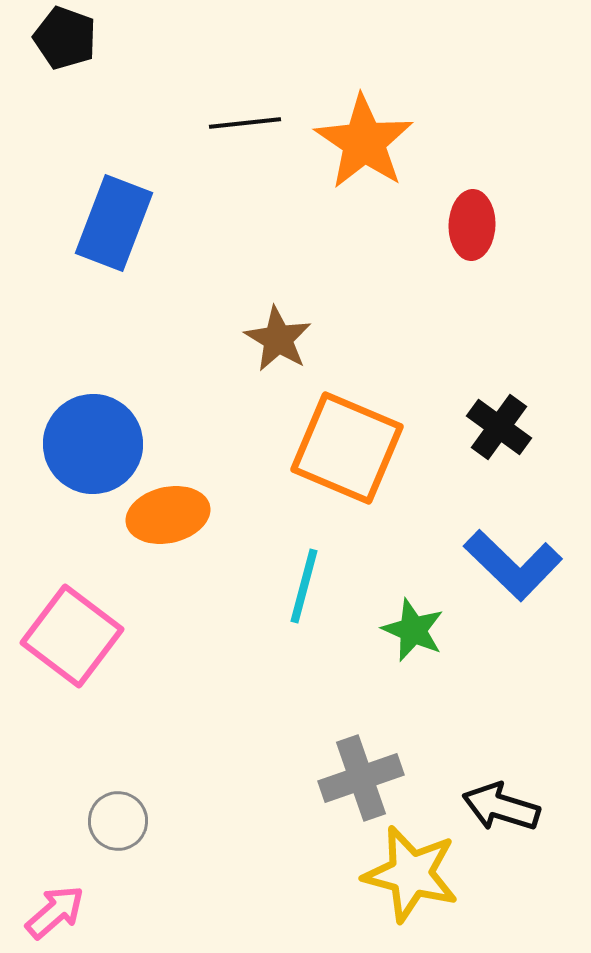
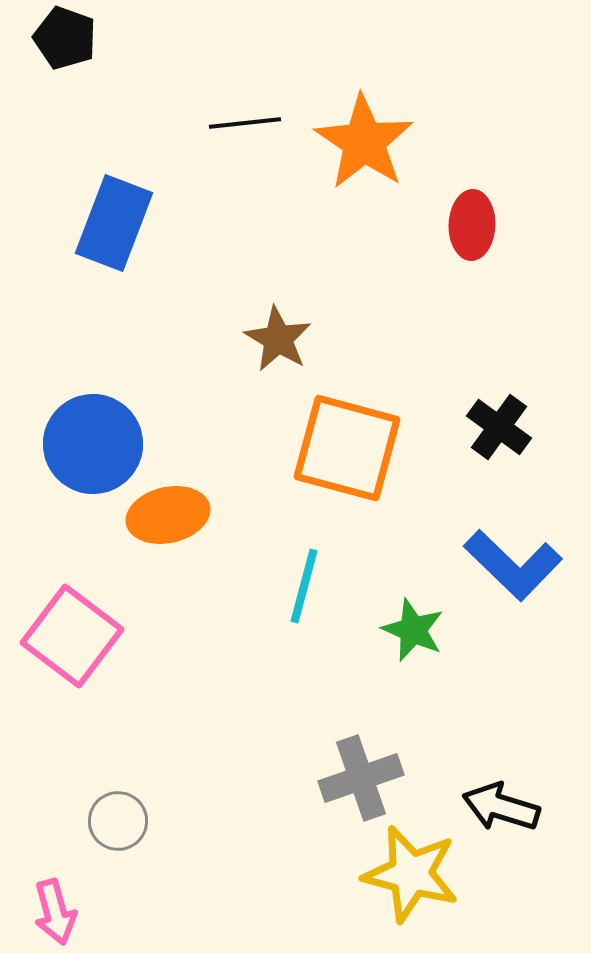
orange square: rotated 8 degrees counterclockwise
pink arrow: rotated 116 degrees clockwise
